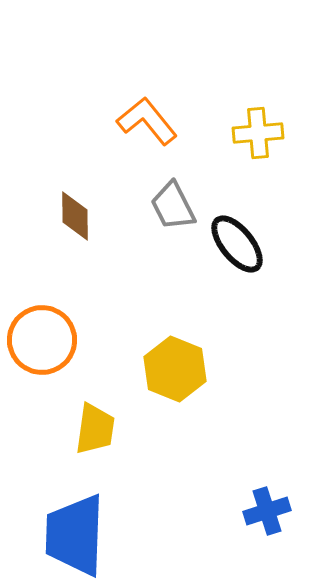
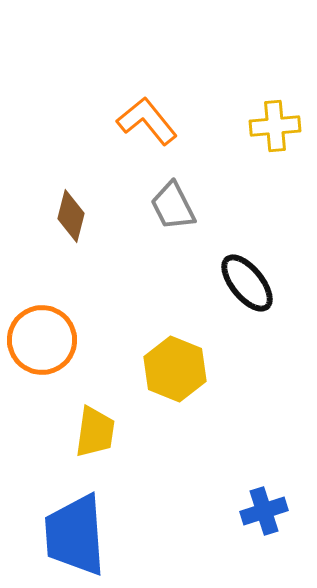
yellow cross: moved 17 px right, 7 px up
brown diamond: moved 4 px left; rotated 15 degrees clockwise
black ellipse: moved 10 px right, 39 px down
yellow trapezoid: moved 3 px down
blue cross: moved 3 px left
blue trapezoid: rotated 6 degrees counterclockwise
